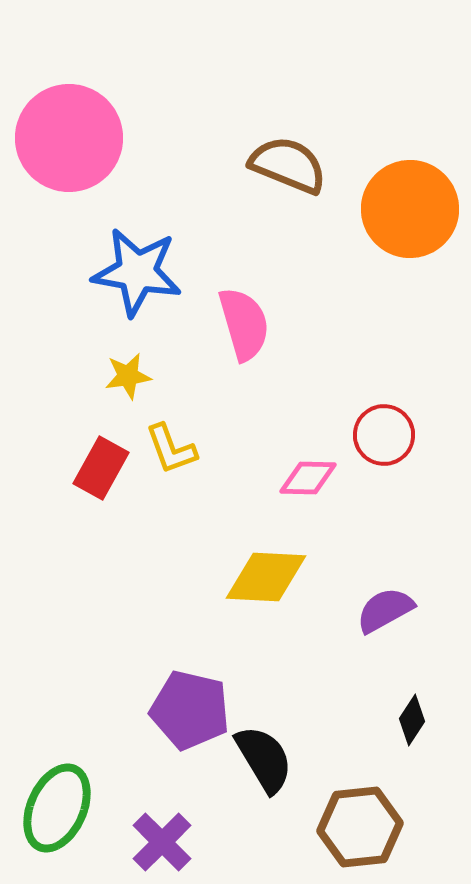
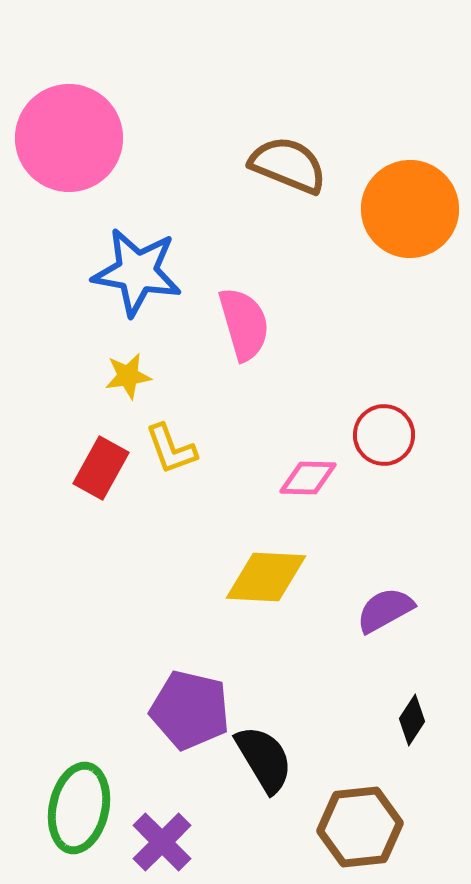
green ellipse: moved 22 px right; rotated 12 degrees counterclockwise
